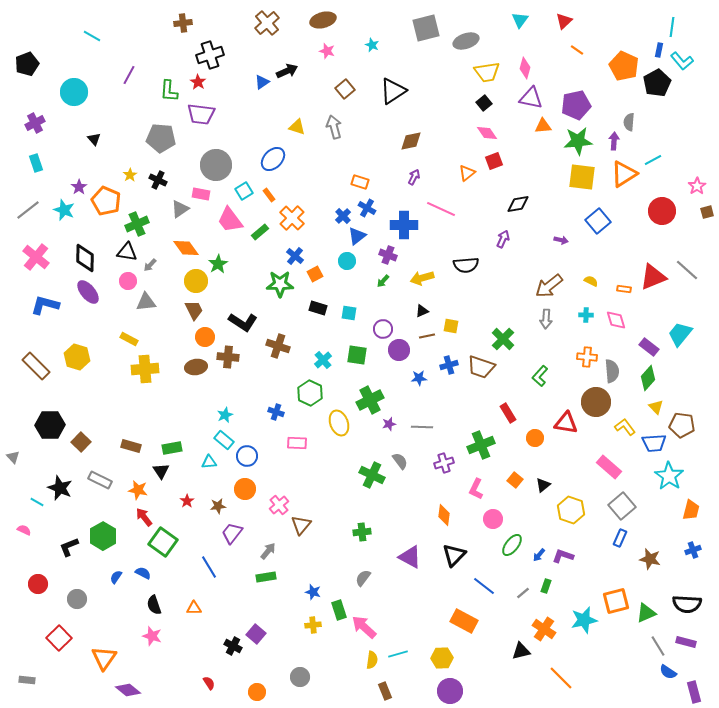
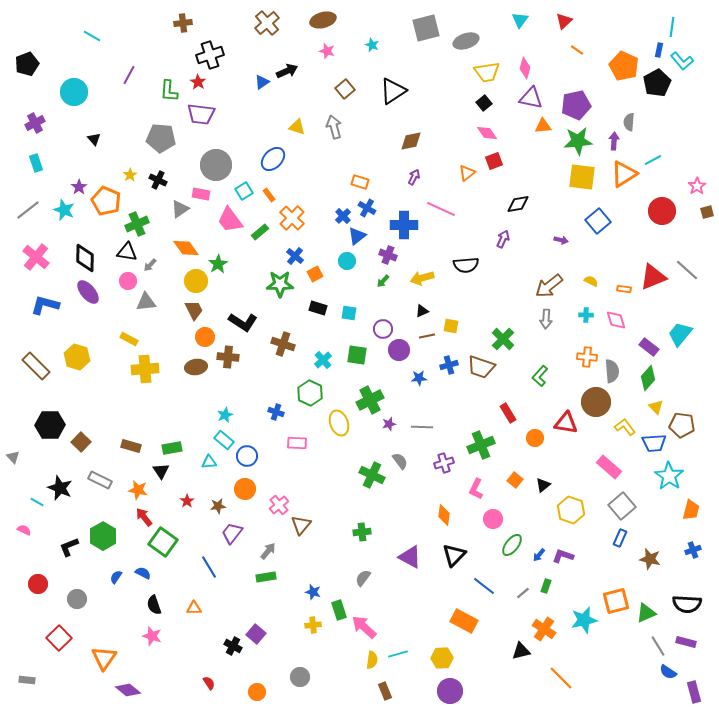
brown cross at (278, 346): moved 5 px right, 2 px up
